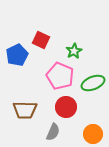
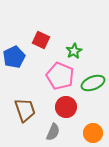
blue pentagon: moved 3 px left, 2 px down
brown trapezoid: rotated 110 degrees counterclockwise
orange circle: moved 1 px up
